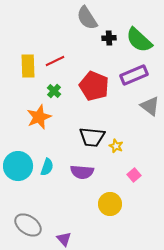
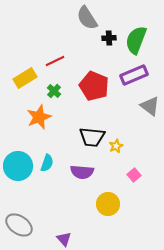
green semicircle: moved 3 px left; rotated 68 degrees clockwise
yellow rectangle: moved 3 px left, 12 px down; rotated 60 degrees clockwise
yellow star: rotated 24 degrees clockwise
cyan semicircle: moved 4 px up
yellow circle: moved 2 px left
gray ellipse: moved 9 px left
